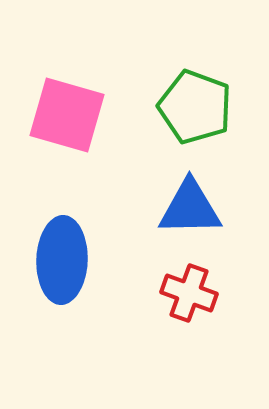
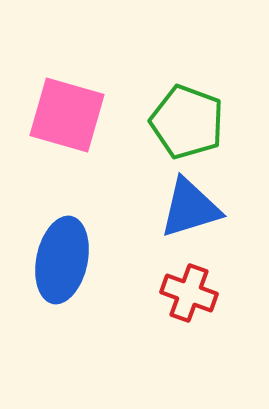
green pentagon: moved 8 px left, 15 px down
blue triangle: rotated 16 degrees counterclockwise
blue ellipse: rotated 10 degrees clockwise
